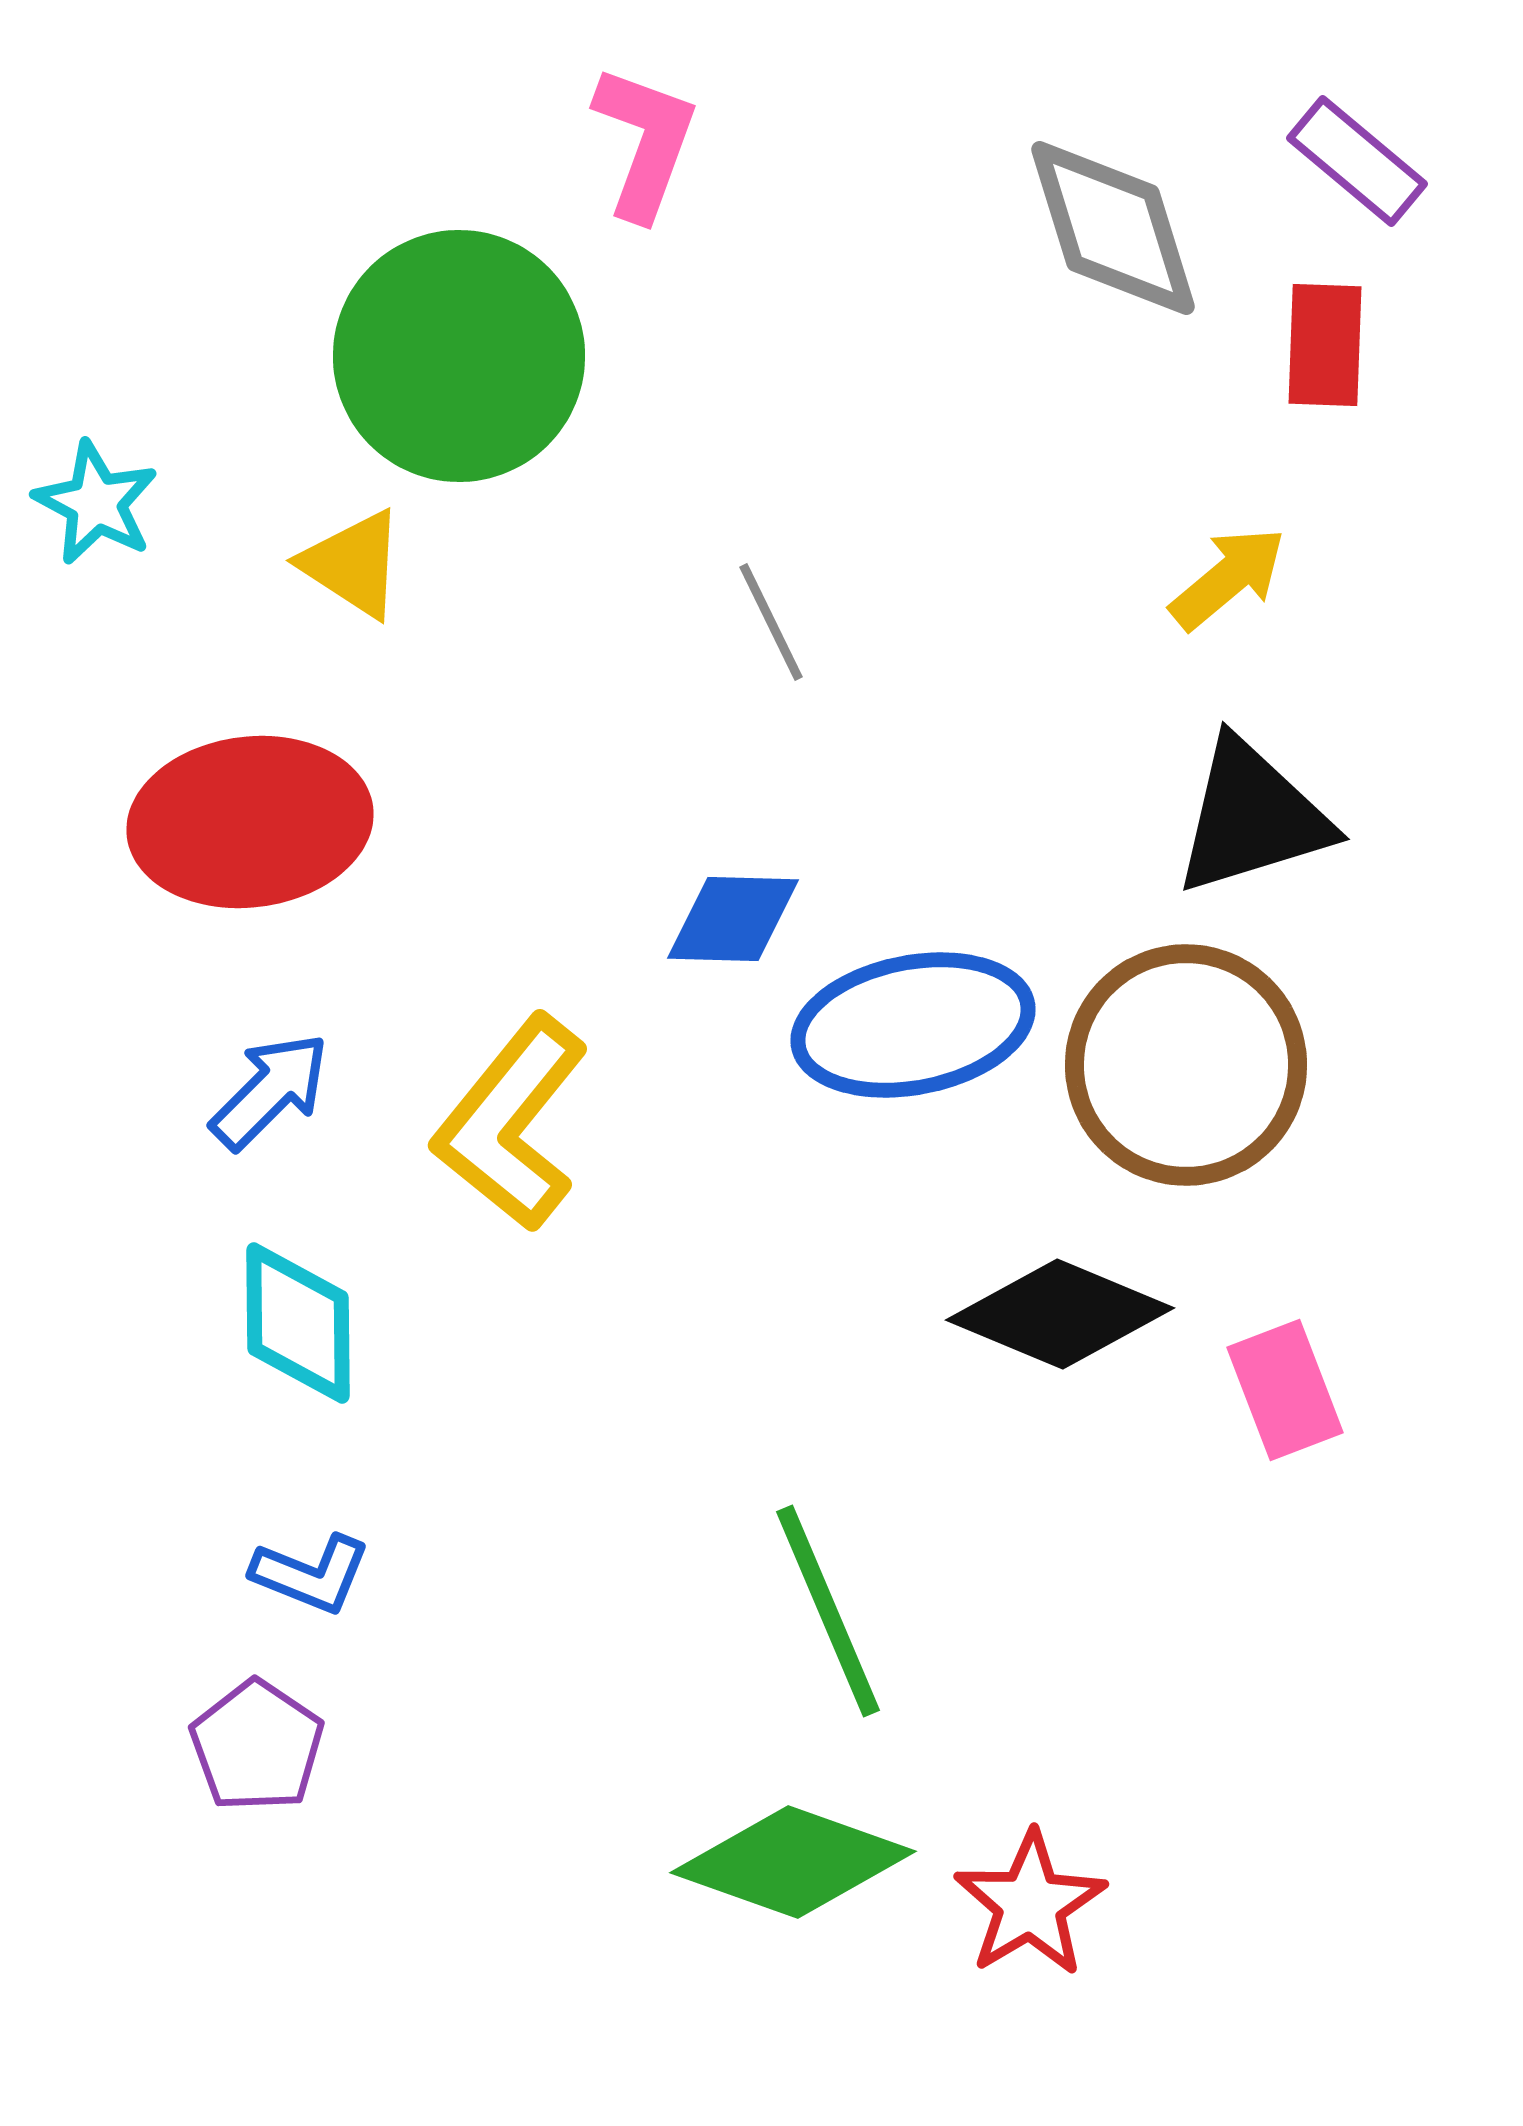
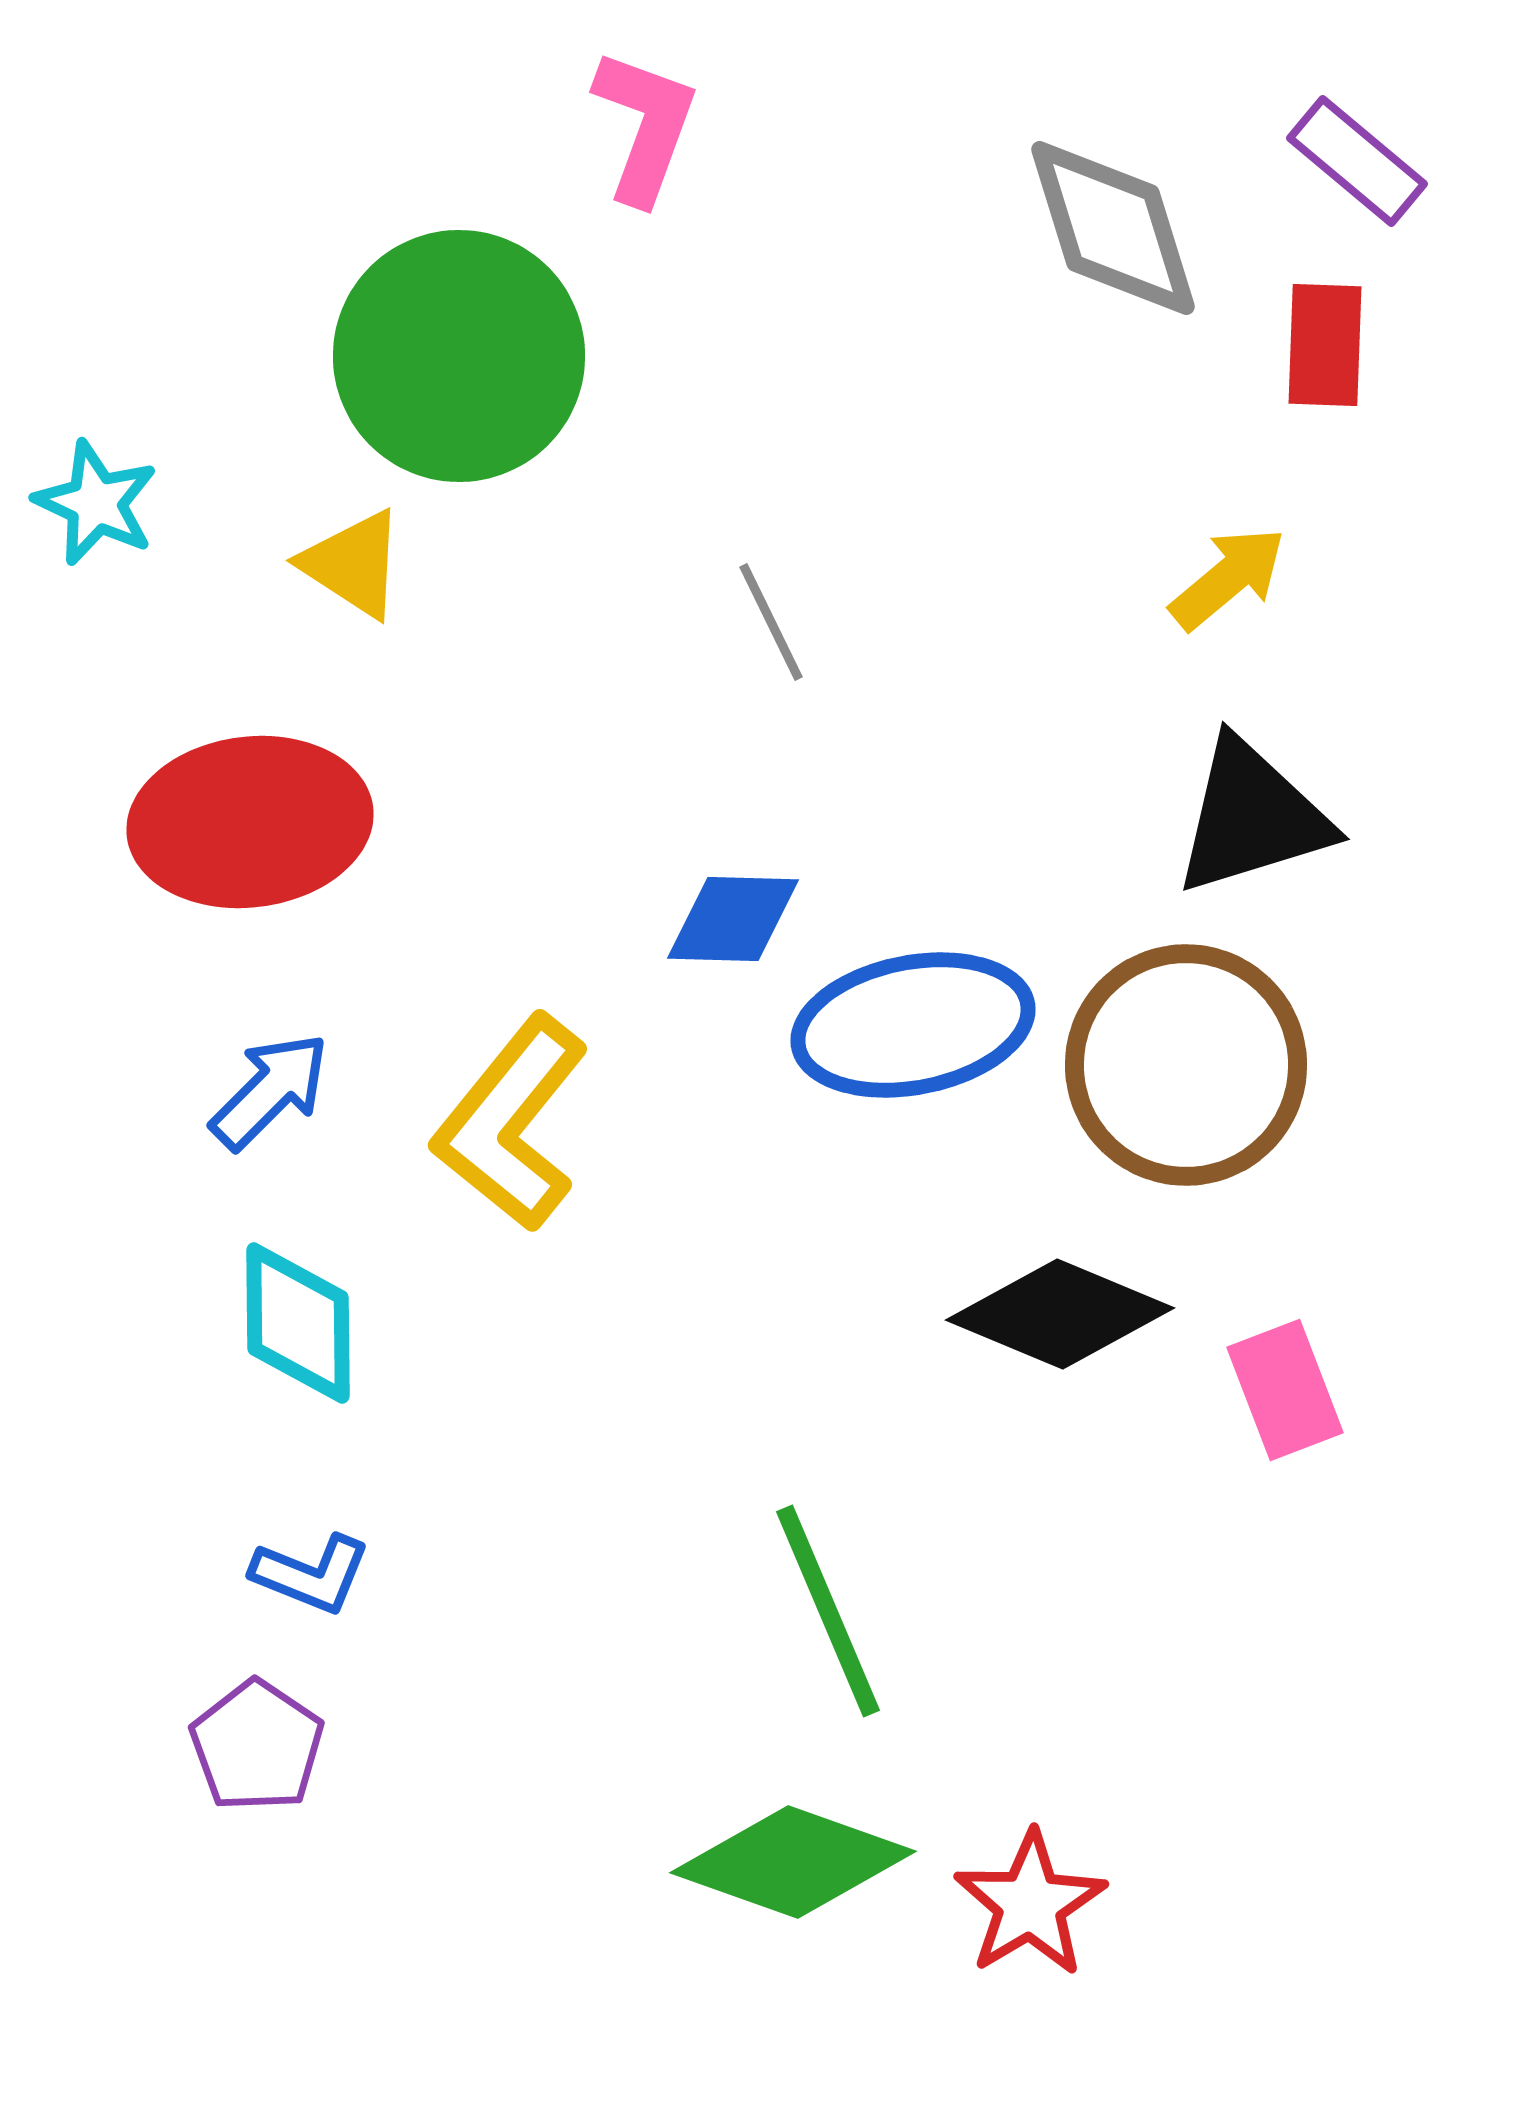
pink L-shape: moved 16 px up
cyan star: rotated 3 degrees counterclockwise
